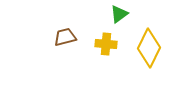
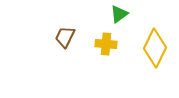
brown trapezoid: rotated 50 degrees counterclockwise
yellow diamond: moved 6 px right
